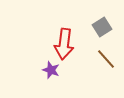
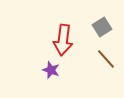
red arrow: moved 1 px left, 4 px up
